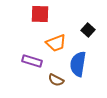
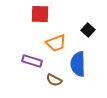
blue semicircle: rotated 10 degrees counterclockwise
brown semicircle: moved 2 px left
